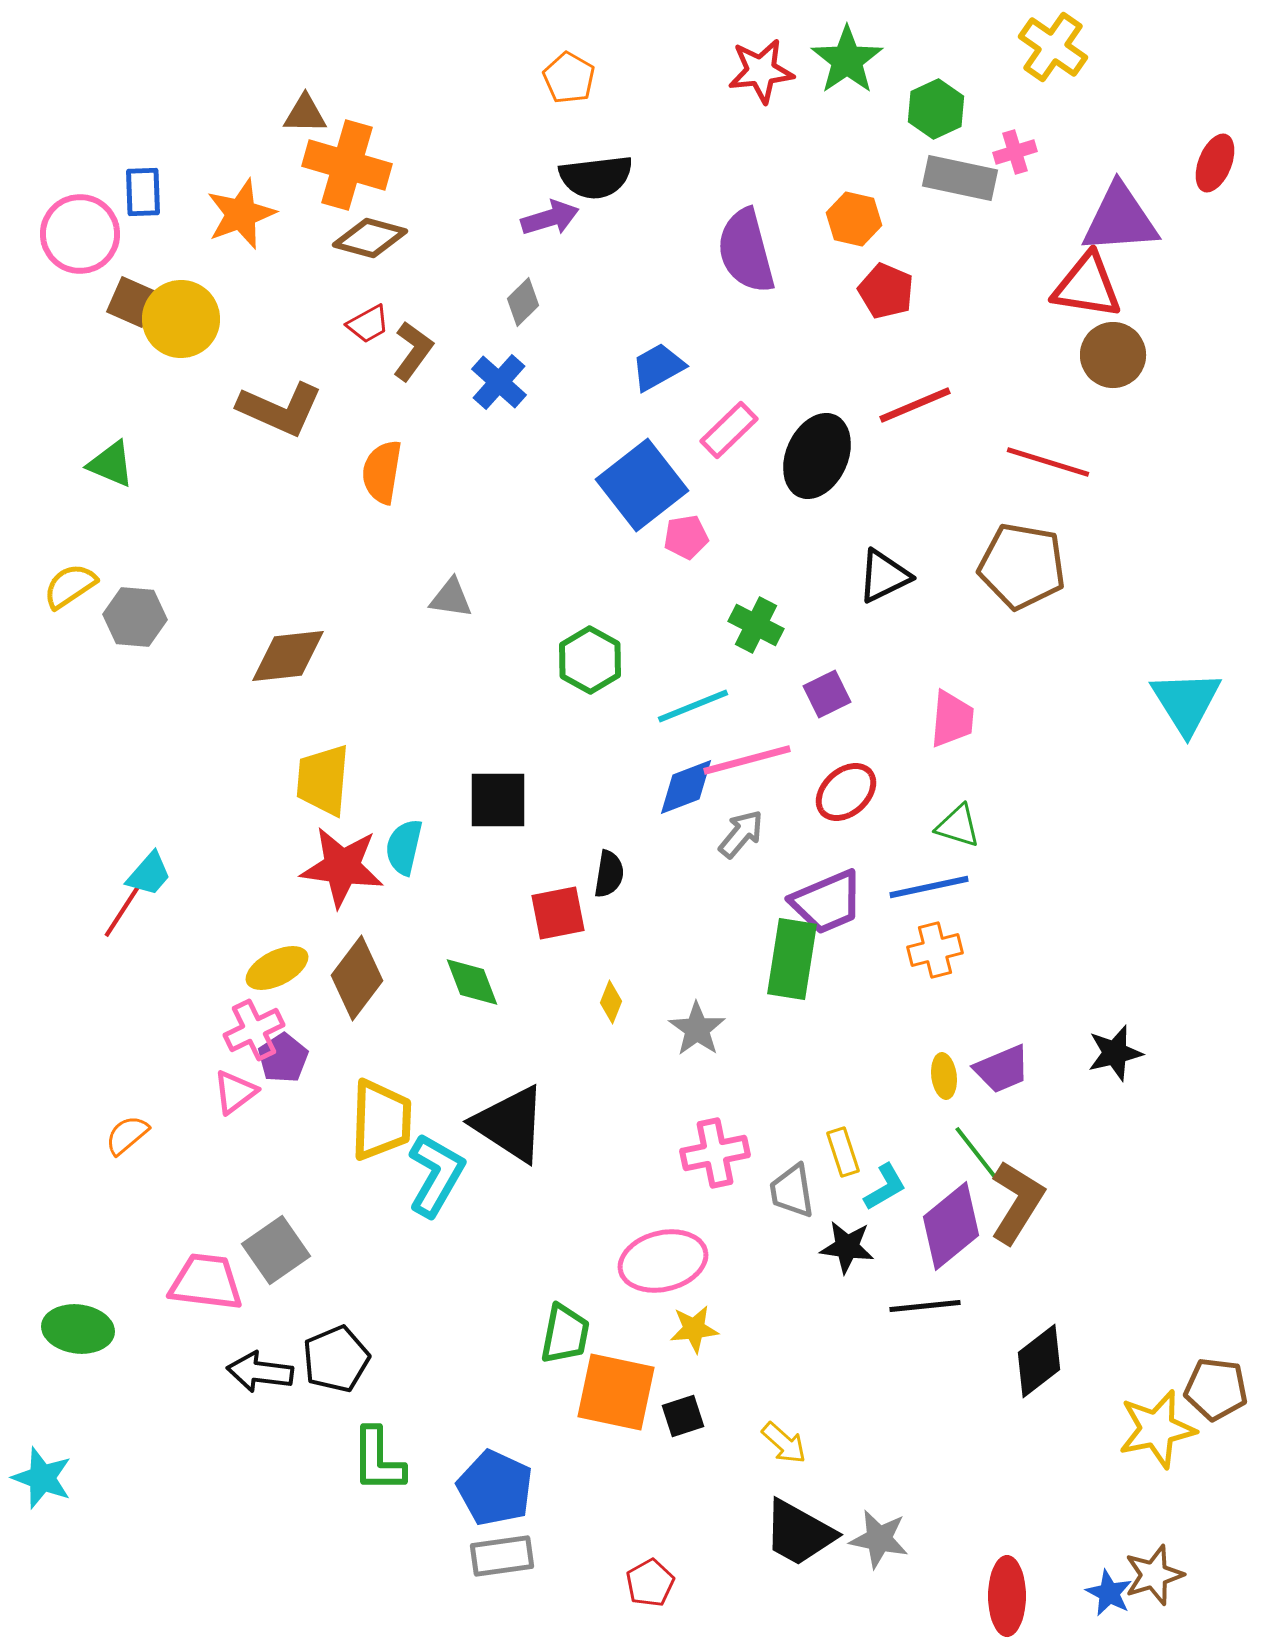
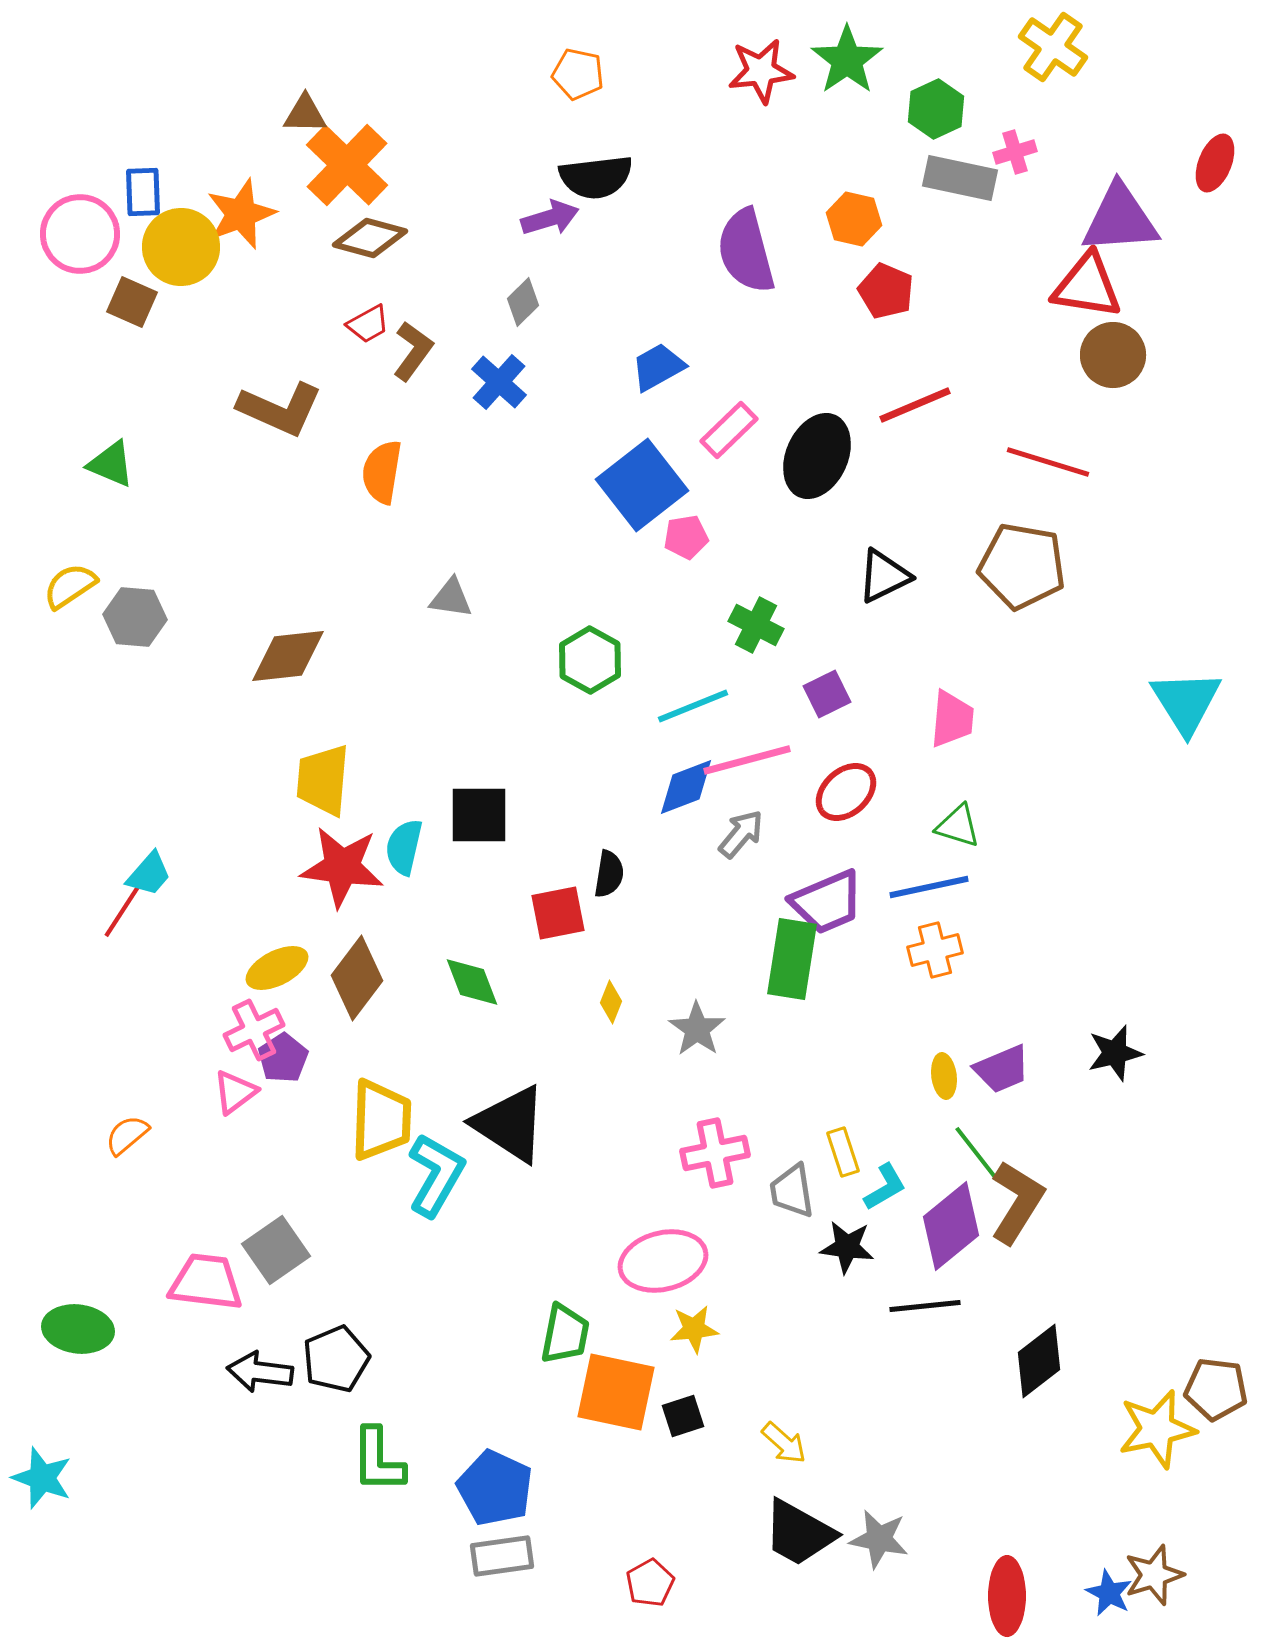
orange pentagon at (569, 78): moved 9 px right, 4 px up; rotated 18 degrees counterclockwise
orange cross at (347, 165): rotated 28 degrees clockwise
yellow circle at (181, 319): moved 72 px up
black square at (498, 800): moved 19 px left, 15 px down
